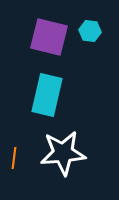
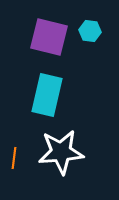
white star: moved 2 px left, 1 px up
